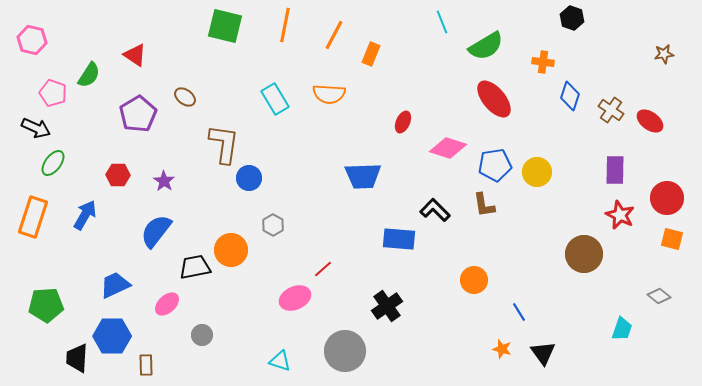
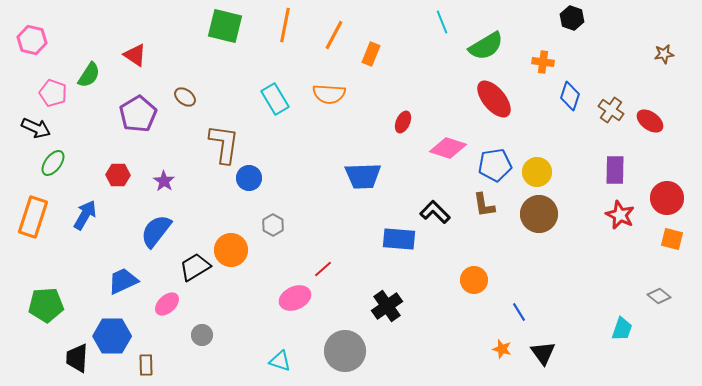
black L-shape at (435, 210): moved 2 px down
brown circle at (584, 254): moved 45 px left, 40 px up
black trapezoid at (195, 267): rotated 20 degrees counterclockwise
blue trapezoid at (115, 285): moved 8 px right, 4 px up
